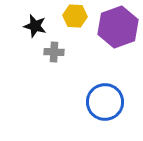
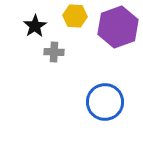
black star: rotated 25 degrees clockwise
